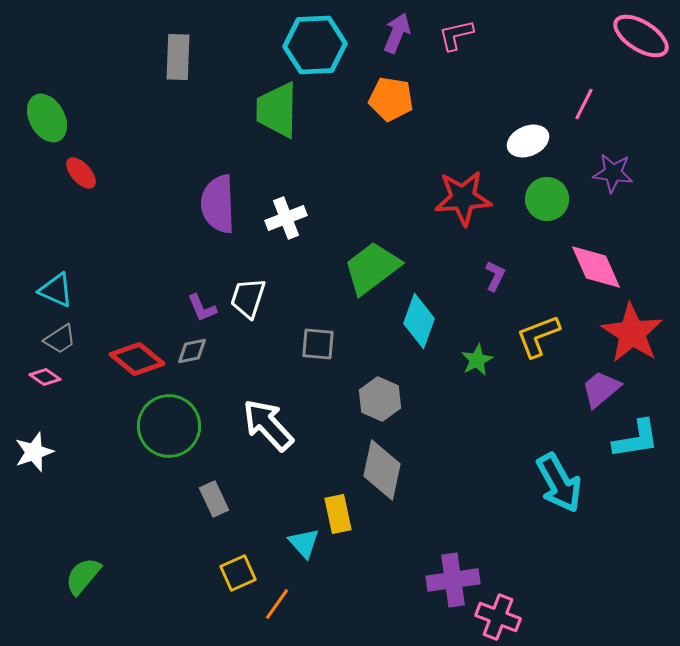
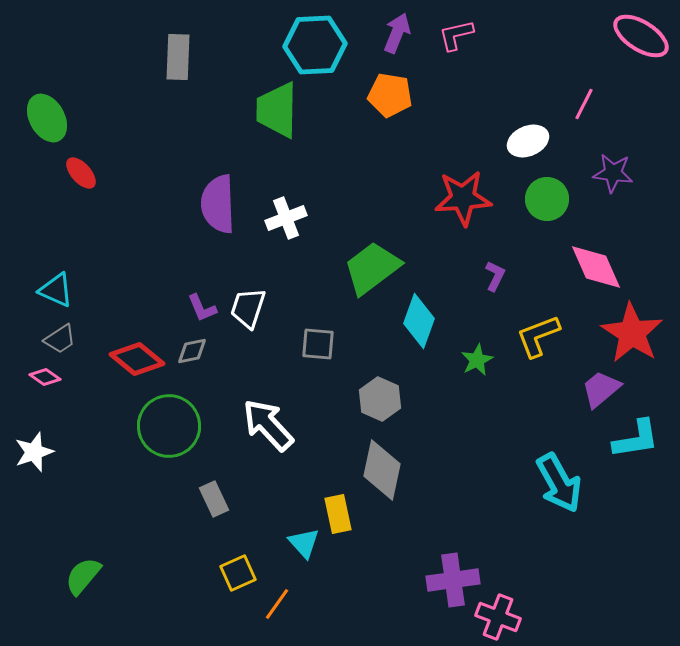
orange pentagon at (391, 99): moved 1 px left, 4 px up
white trapezoid at (248, 298): moved 10 px down
